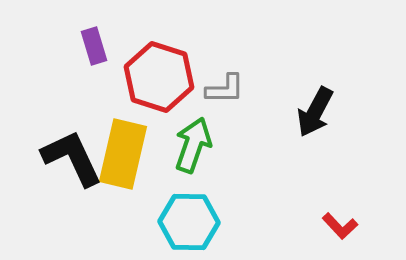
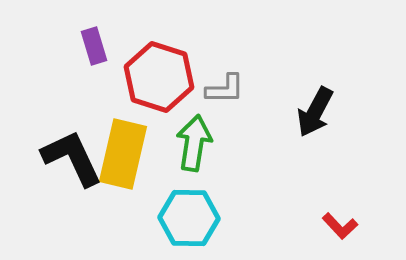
green arrow: moved 1 px right, 2 px up; rotated 10 degrees counterclockwise
cyan hexagon: moved 4 px up
